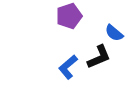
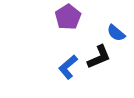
purple pentagon: moved 1 px left, 1 px down; rotated 15 degrees counterclockwise
blue semicircle: moved 2 px right
